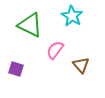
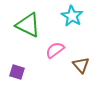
green triangle: moved 2 px left
pink semicircle: rotated 18 degrees clockwise
purple square: moved 1 px right, 3 px down
